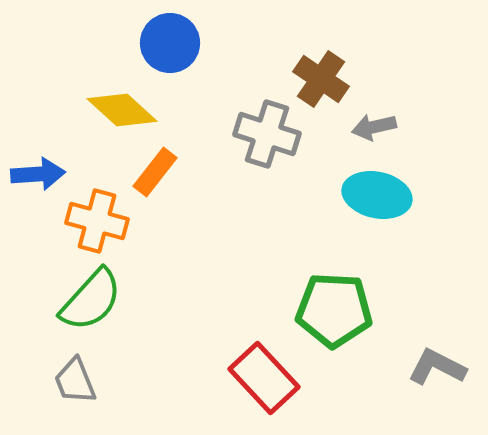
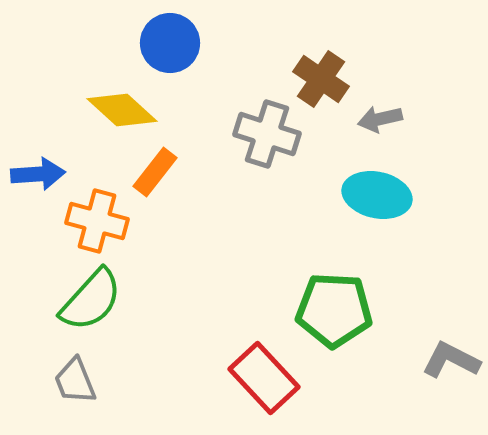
gray arrow: moved 6 px right, 8 px up
gray L-shape: moved 14 px right, 7 px up
